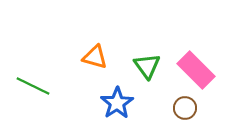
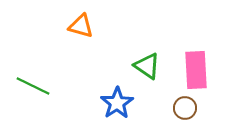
orange triangle: moved 14 px left, 31 px up
green triangle: rotated 20 degrees counterclockwise
pink rectangle: rotated 42 degrees clockwise
